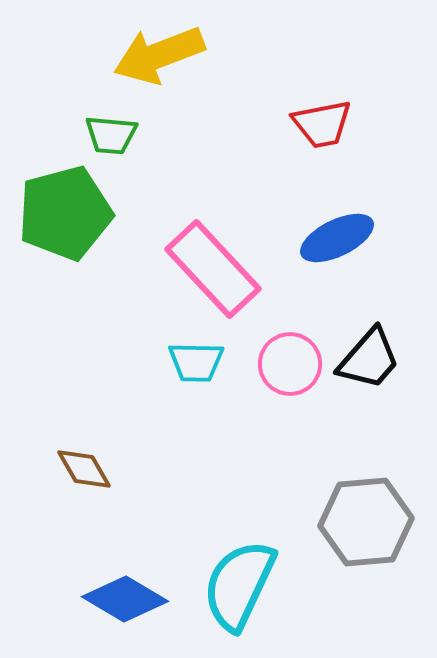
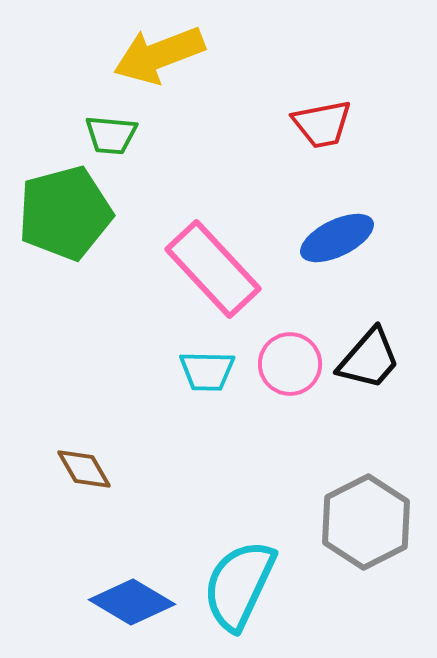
cyan trapezoid: moved 11 px right, 9 px down
gray hexagon: rotated 22 degrees counterclockwise
blue diamond: moved 7 px right, 3 px down
